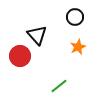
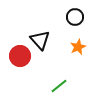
black triangle: moved 3 px right, 5 px down
